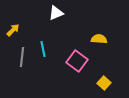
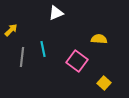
yellow arrow: moved 2 px left
